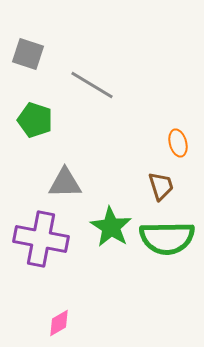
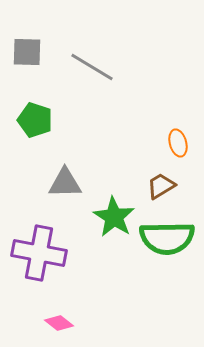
gray square: moved 1 px left, 2 px up; rotated 16 degrees counterclockwise
gray line: moved 18 px up
brown trapezoid: rotated 104 degrees counterclockwise
green star: moved 3 px right, 10 px up
purple cross: moved 2 px left, 14 px down
pink diamond: rotated 68 degrees clockwise
